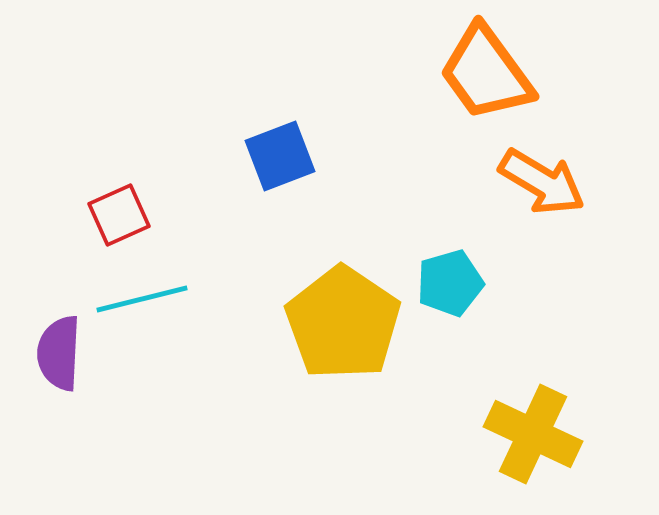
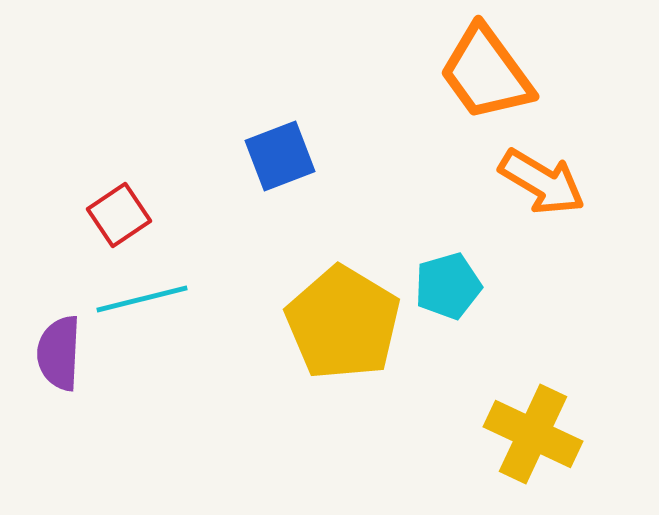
red square: rotated 10 degrees counterclockwise
cyan pentagon: moved 2 px left, 3 px down
yellow pentagon: rotated 3 degrees counterclockwise
